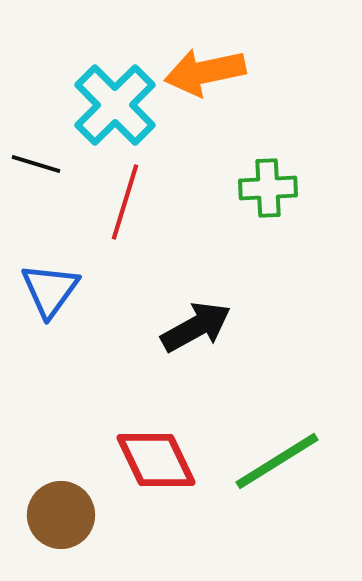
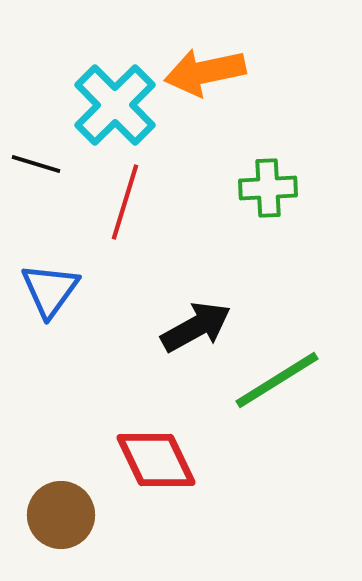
green line: moved 81 px up
